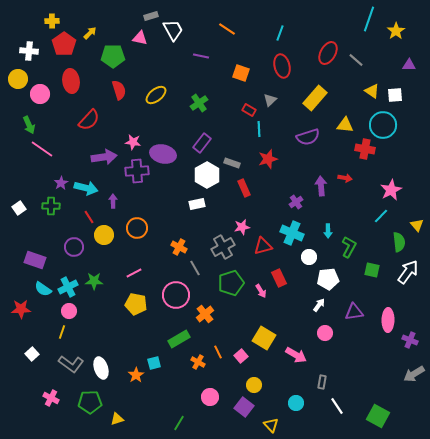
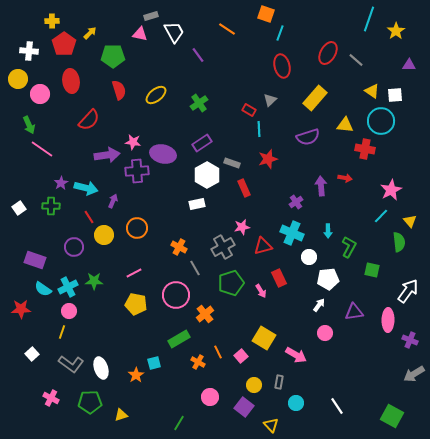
white trapezoid at (173, 30): moved 1 px right, 2 px down
pink triangle at (140, 38): moved 4 px up
purple line at (201, 56): moved 3 px left, 1 px up; rotated 42 degrees clockwise
orange square at (241, 73): moved 25 px right, 59 px up
cyan circle at (383, 125): moved 2 px left, 4 px up
purple rectangle at (202, 143): rotated 18 degrees clockwise
purple arrow at (104, 157): moved 3 px right, 2 px up
purple arrow at (113, 201): rotated 24 degrees clockwise
yellow triangle at (417, 225): moved 7 px left, 4 px up
white arrow at (408, 272): moved 19 px down
gray rectangle at (322, 382): moved 43 px left
green square at (378, 416): moved 14 px right
yellow triangle at (117, 419): moved 4 px right, 4 px up
